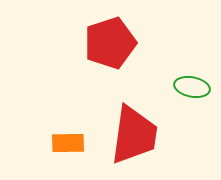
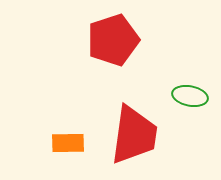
red pentagon: moved 3 px right, 3 px up
green ellipse: moved 2 px left, 9 px down
